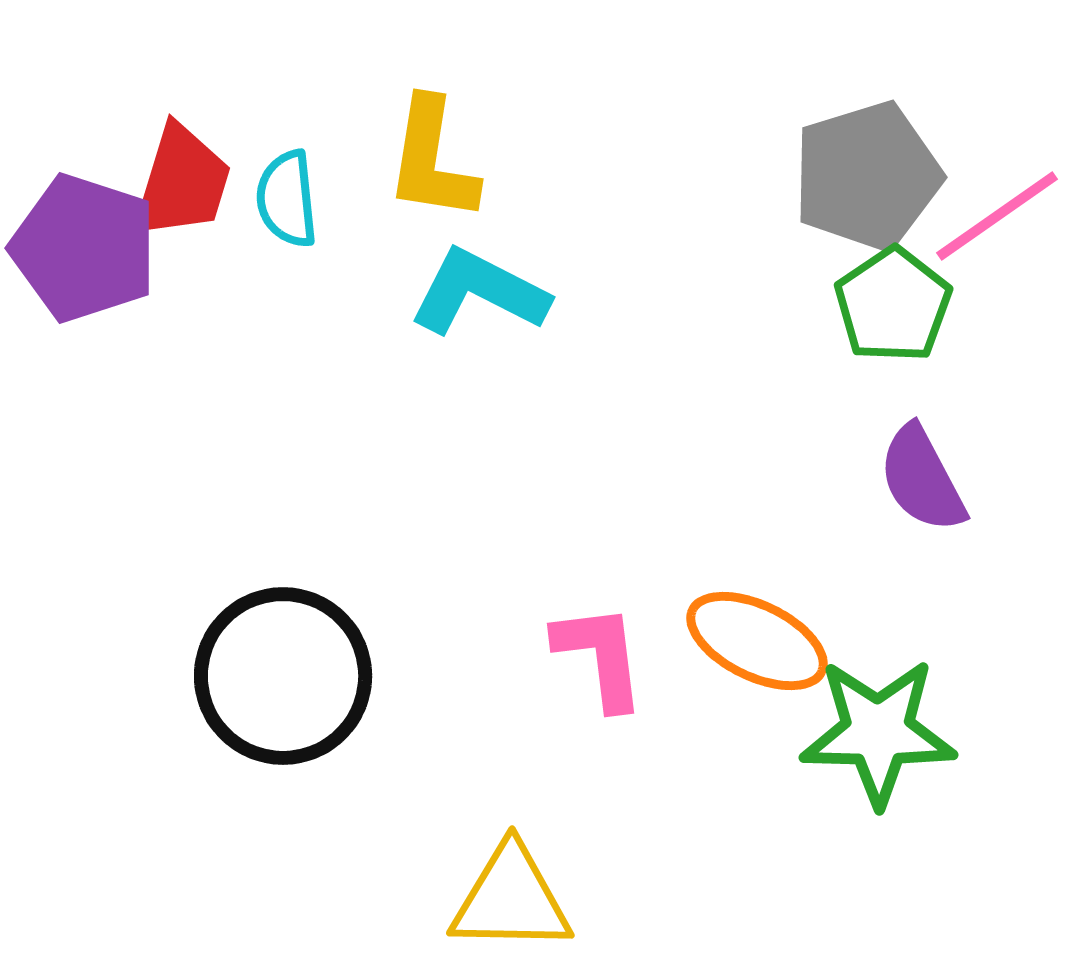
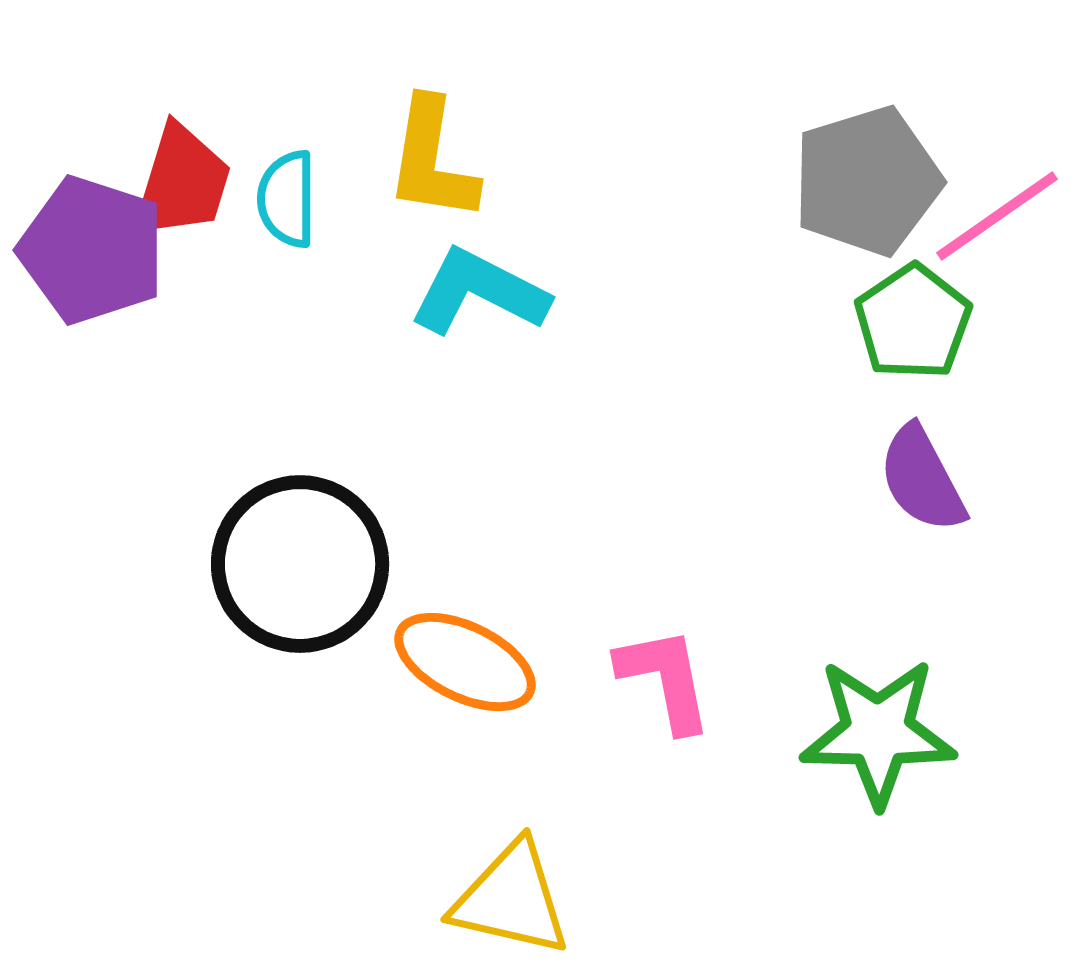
gray pentagon: moved 5 px down
cyan semicircle: rotated 6 degrees clockwise
purple pentagon: moved 8 px right, 2 px down
green pentagon: moved 20 px right, 17 px down
orange ellipse: moved 292 px left, 21 px down
pink L-shape: moved 65 px right, 23 px down; rotated 4 degrees counterclockwise
black circle: moved 17 px right, 112 px up
yellow triangle: rotated 12 degrees clockwise
